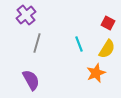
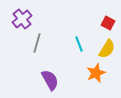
purple cross: moved 4 px left, 4 px down
purple semicircle: moved 19 px right
